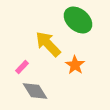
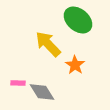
pink rectangle: moved 4 px left, 16 px down; rotated 48 degrees clockwise
gray diamond: moved 7 px right, 1 px down
